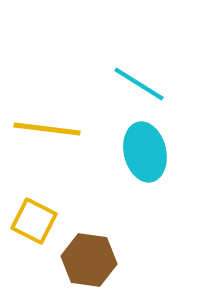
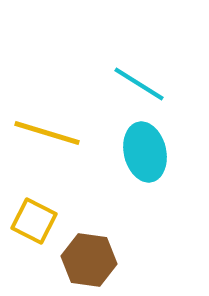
yellow line: moved 4 px down; rotated 10 degrees clockwise
